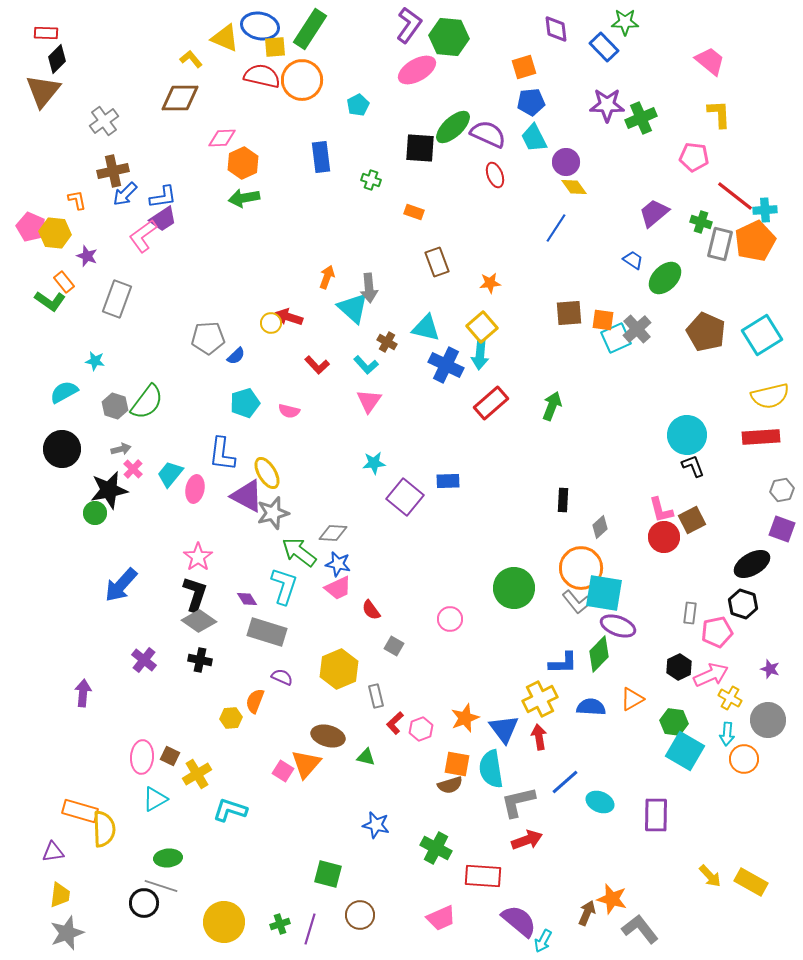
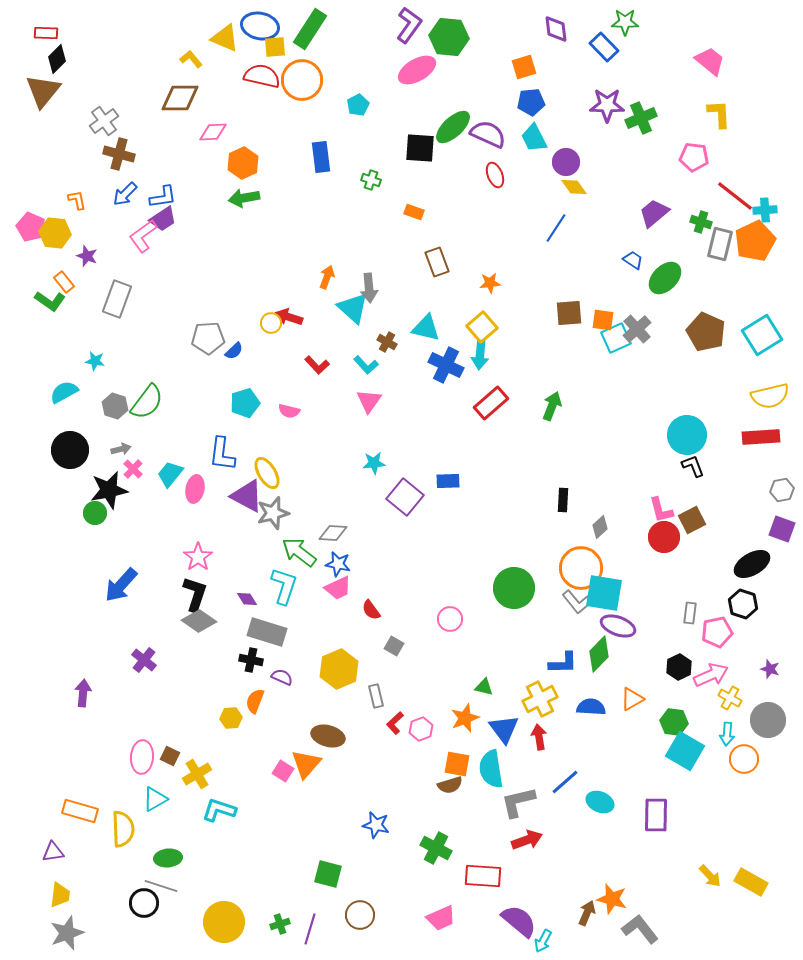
pink diamond at (222, 138): moved 9 px left, 6 px up
brown cross at (113, 171): moved 6 px right, 17 px up; rotated 28 degrees clockwise
blue semicircle at (236, 356): moved 2 px left, 5 px up
black circle at (62, 449): moved 8 px right, 1 px down
black cross at (200, 660): moved 51 px right
green triangle at (366, 757): moved 118 px right, 70 px up
cyan L-shape at (230, 810): moved 11 px left
yellow semicircle at (104, 829): moved 19 px right
